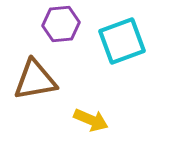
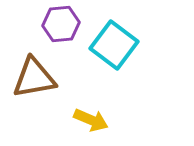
cyan square: moved 8 px left, 4 px down; rotated 33 degrees counterclockwise
brown triangle: moved 1 px left, 2 px up
